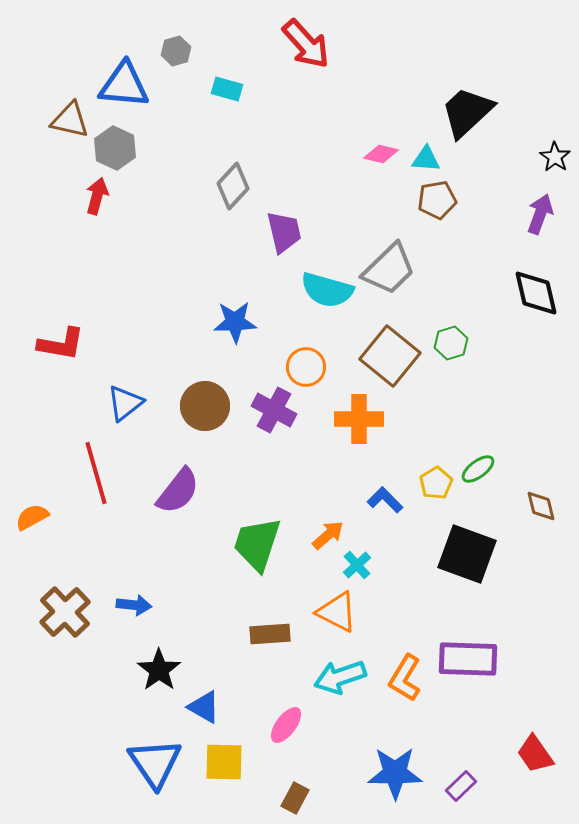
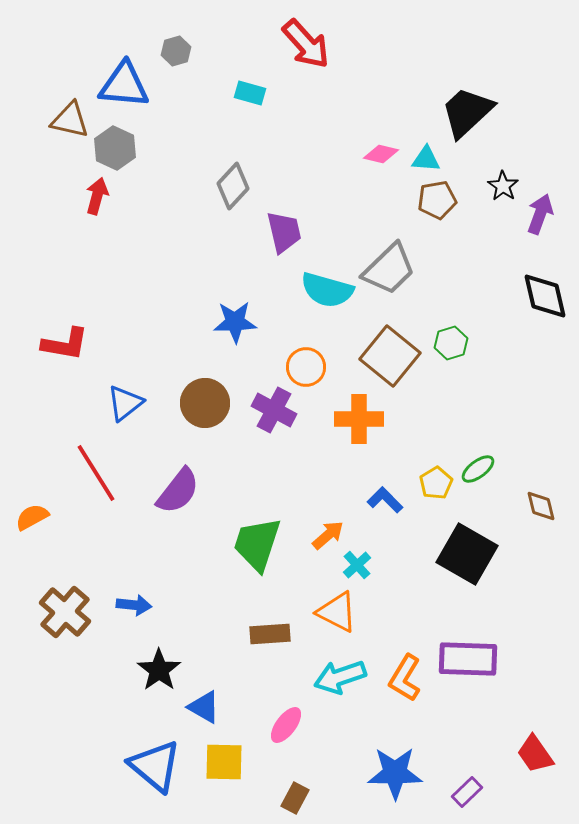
cyan rectangle at (227, 89): moved 23 px right, 4 px down
black star at (555, 157): moved 52 px left, 29 px down
black diamond at (536, 293): moved 9 px right, 3 px down
red L-shape at (61, 344): moved 4 px right
brown circle at (205, 406): moved 3 px up
red line at (96, 473): rotated 16 degrees counterclockwise
black square at (467, 554): rotated 10 degrees clockwise
brown cross at (65, 612): rotated 6 degrees counterclockwise
blue triangle at (155, 763): moved 3 px down; rotated 16 degrees counterclockwise
purple rectangle at (461, 786): moved 6 px right, 6 px down
